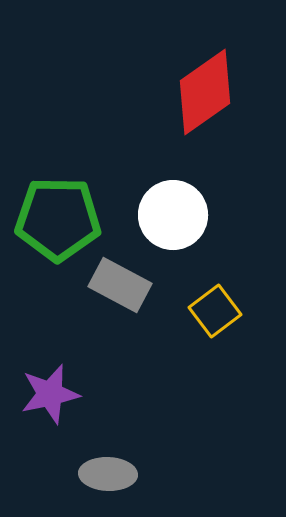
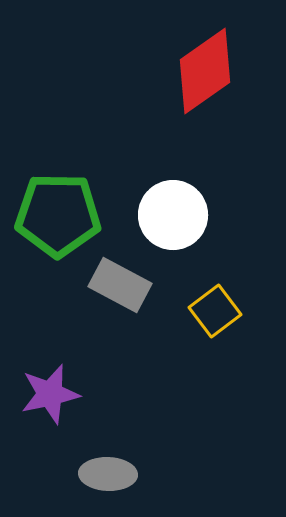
red diamond: moved 21 px up
green pentagon: moved 4 px up
